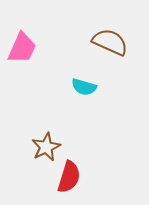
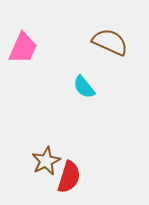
pink trapezoid: moved 1 px right
cyan semicircle: rotated 35 degrees clockwise
brown star: moved 14 px down
